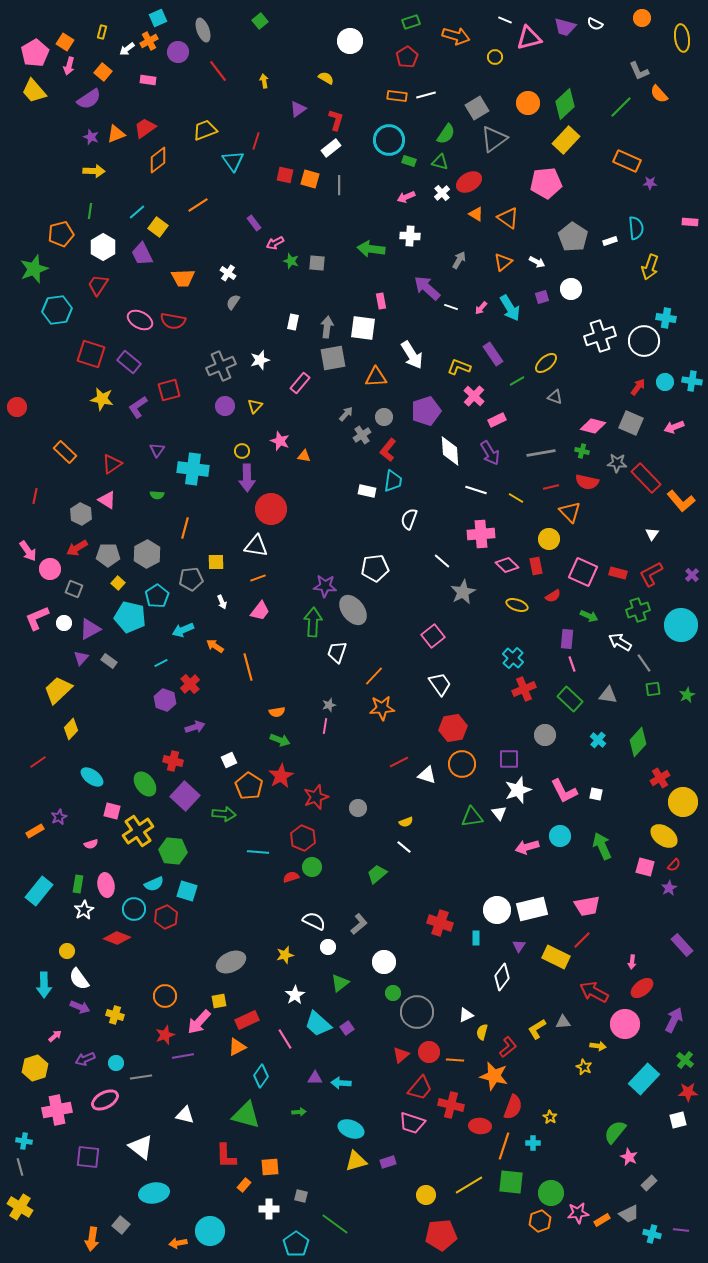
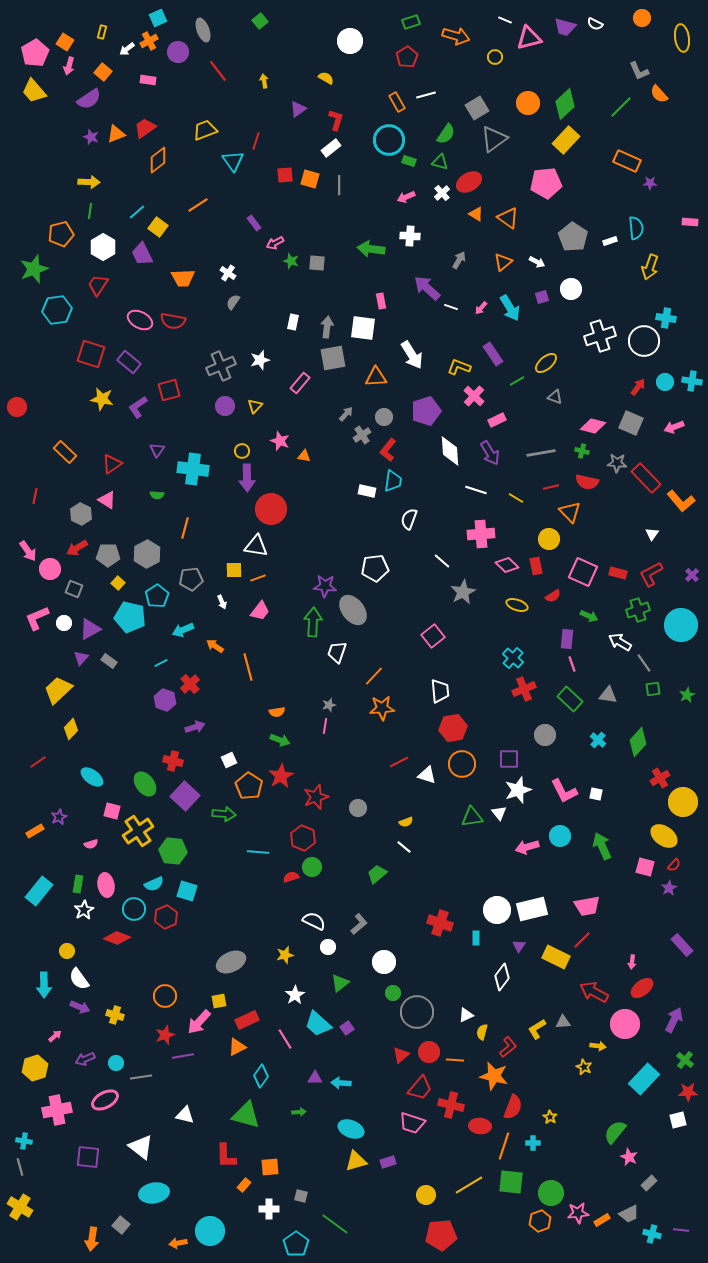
orange rectangle at (397, 96): moved 6 px down; rotated 54 degrees clockwise
yellow arrow at (94, 171): moved 5 px left, 11 px down
red square at (285, 175): rotated 18 degrees counterclockwise
yellow square at (216, 562): moved 18 px right, 8 px down
white trapezoid at (440, 684): moved 7 px down; rotated 30 degrees clockwise
